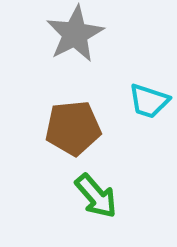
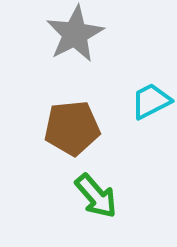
cyan trapezoid: moved 2 px right; rotated 135 degrees clockwise
brown pentagon: moved 1 px left
